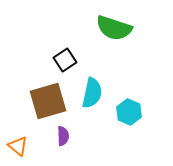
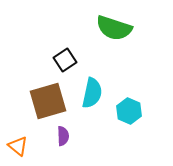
cyan hexagon: moved 1 px up
